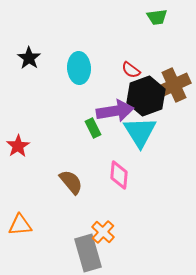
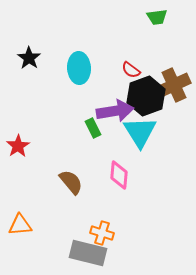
orange cross: moved 1 px left, 1 px down; rotated 25 degrees counterclockwise
gray rectangle: rotated 60 degrees counterclockwise
